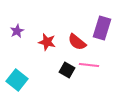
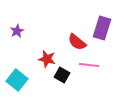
red star: moved 17 px down
black square: moved 5 px left, 5 px down
